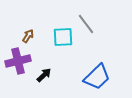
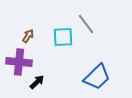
purple cross: moved 1 px right, 1 px down; rotated 20 degrees clockwise
black arrow: moved 7 px left, 7 px down
